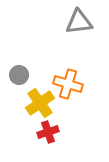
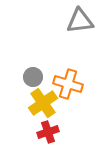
gray triangle: moved 1 px right, 1 px up
gray circle: moved 14 px right, 2 px down
yellow cross: moved 3 px right
